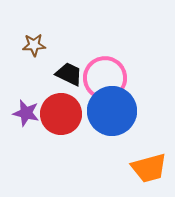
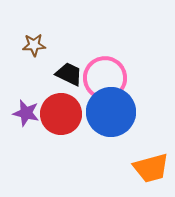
blue circle: moved 1 px left, 1 px down
orange trapezoid: moved 2 px right
